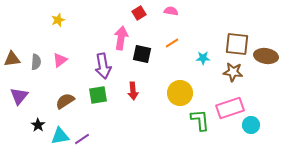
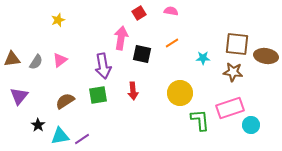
gray semicircle: rotated 28 degrees clockwise
